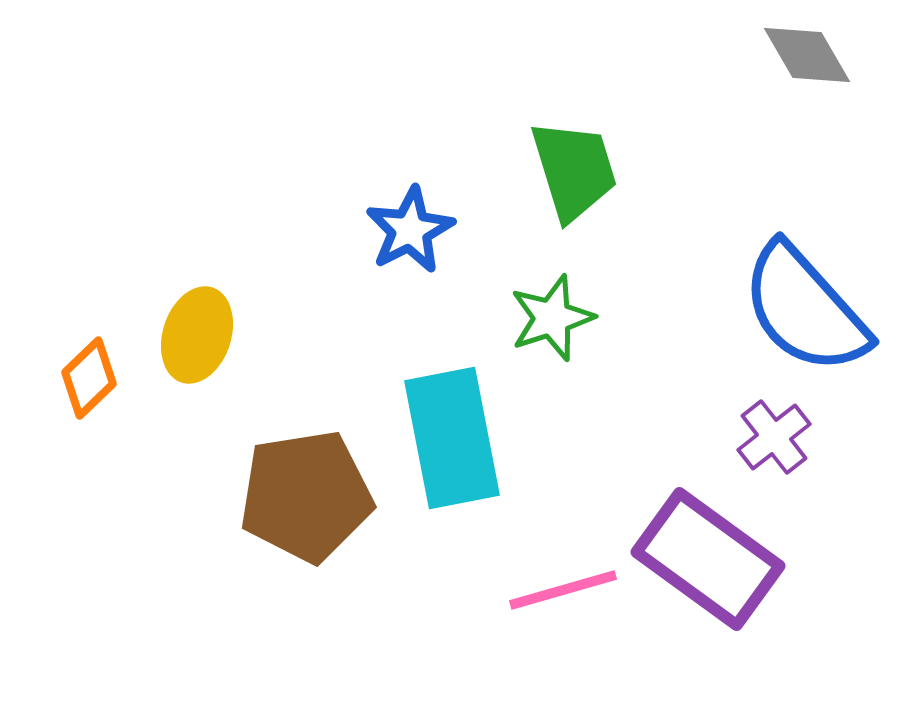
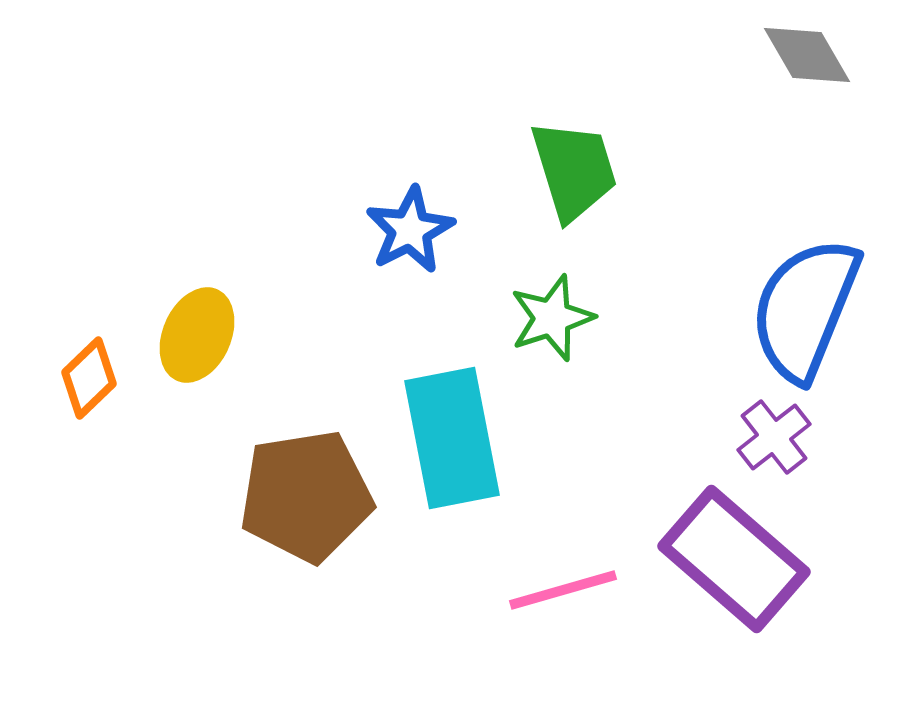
blue semicircle: rotated 64 degrees clockwise
yellow ellipse: rotated 6 degrees clockwise
purple rectangle: moved 26 px right; rotated 5 degrees clockwise
